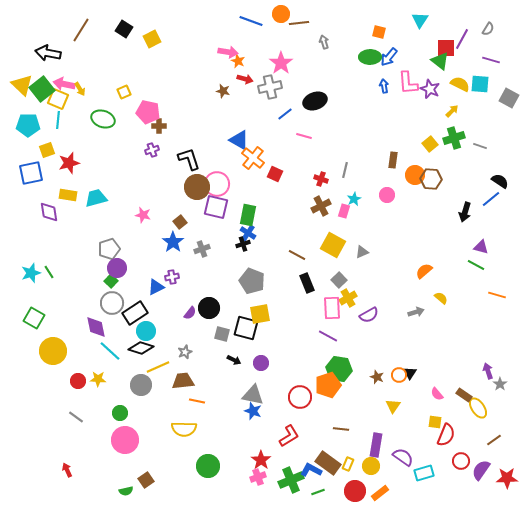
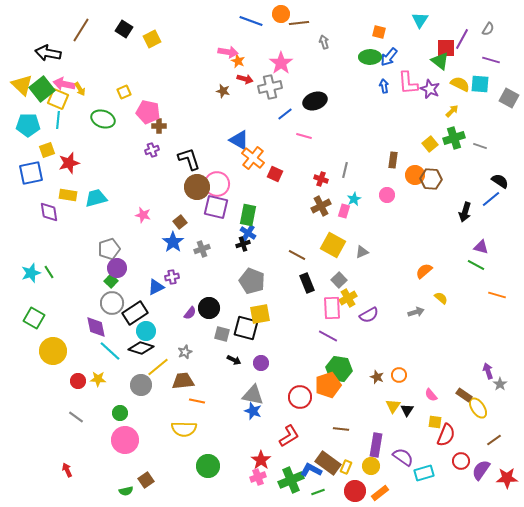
yellow line at (158, 367): rotated 15 degrees counterclockwise
black triangle at (410, 373): moved 3 px left, 37 px down
pink semicircle at (437, 394): moved 6 px left, 1 px down
yellow rectangle at (348, 464): moved 2 px left, 3 px down
